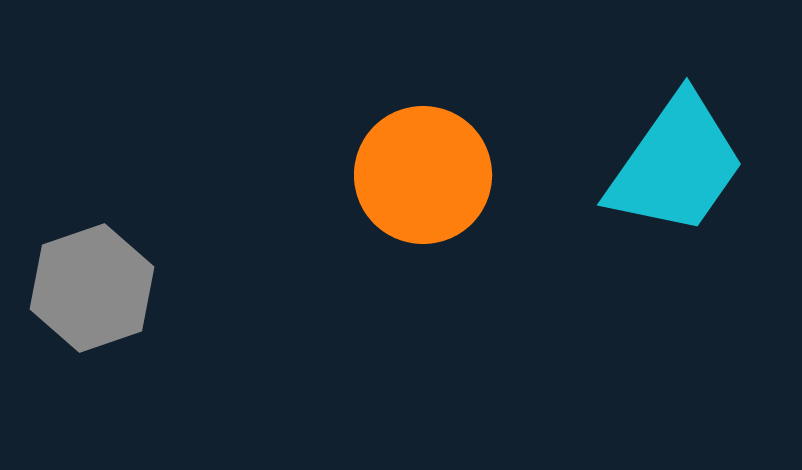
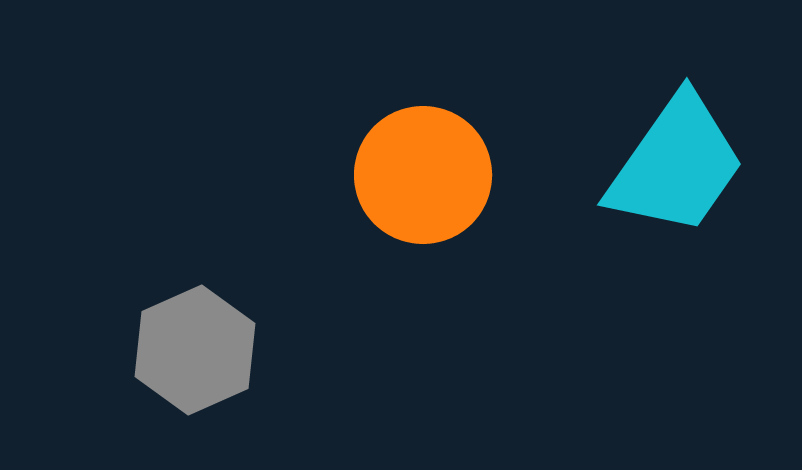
gray hexagon: moved 103 px right, 62 px down; rotated 5 degrees counterclockwise
